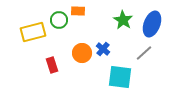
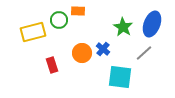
green star: moved 7 px down
